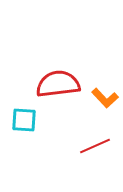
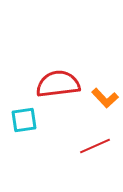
cyan square: rotated 12 degrees counterclockwise
